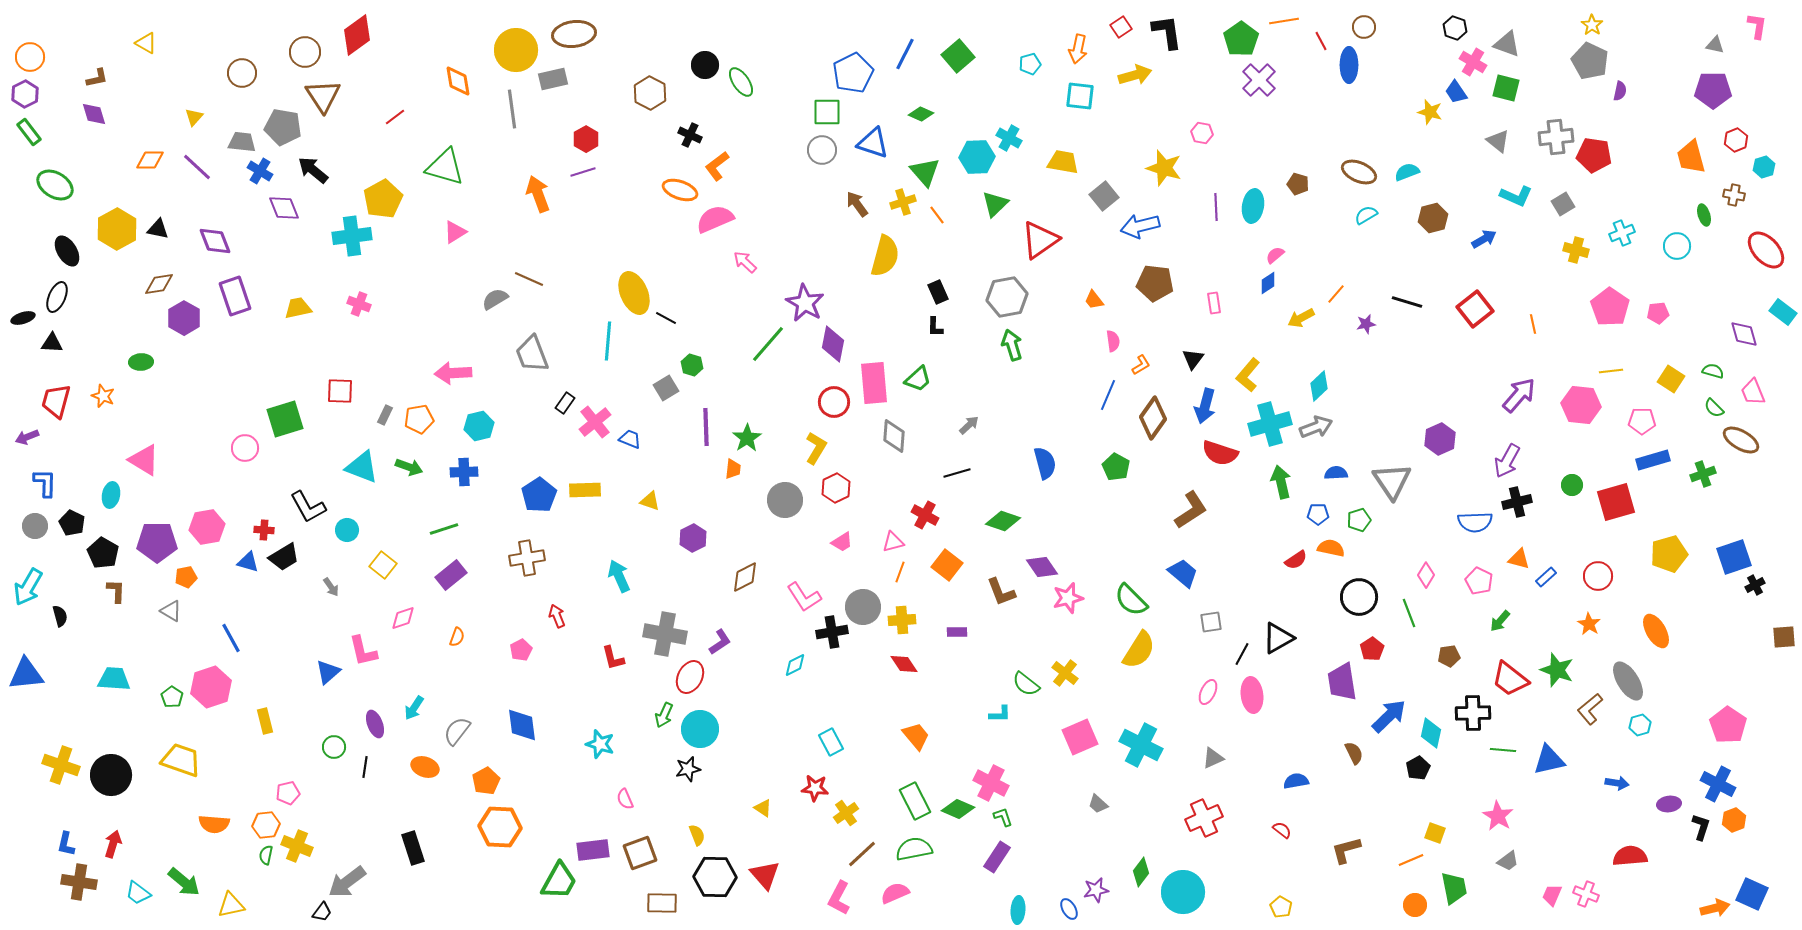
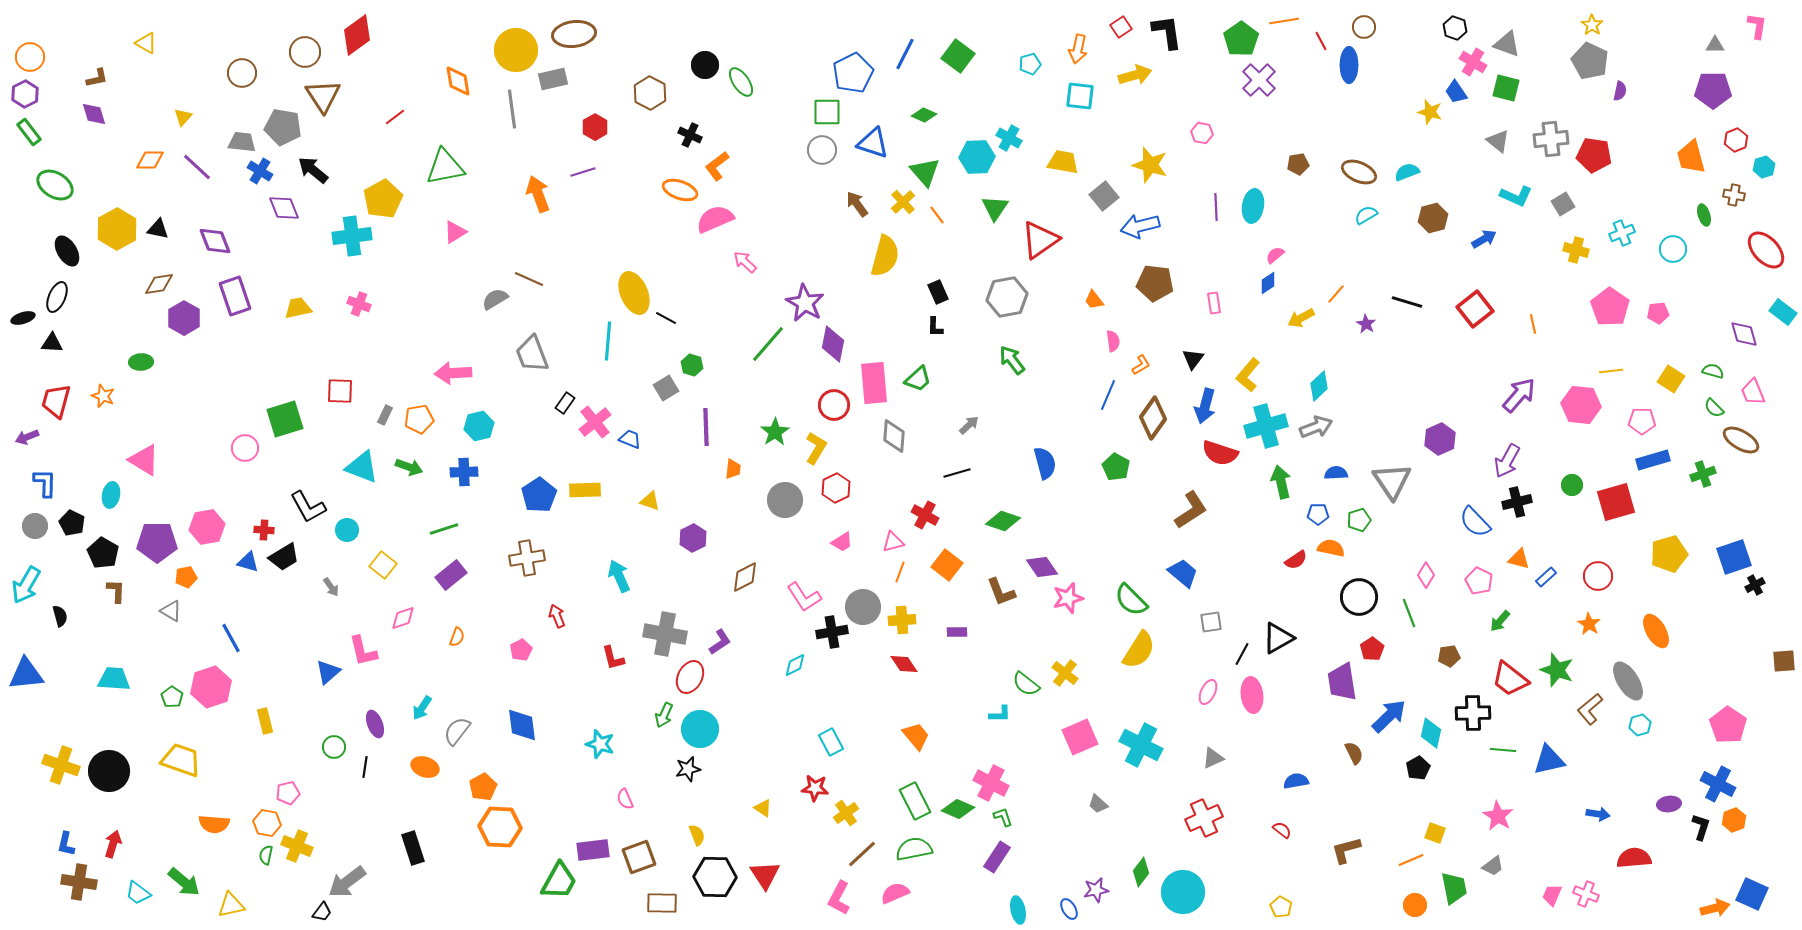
gray triangle at (1715, 45): rotated 12 degrees counterclockwise
green square at (958, 56): rotated 12 degrees counterclockwise
green diamond at (921, 114): moved 3 px right, 1 px down
yellow triangle at (194, 117): moved 11 px left
gray cross at (1556, 137): moved 5 px left, 2 px down
red hexagon at (586, 139): moved 9 px right, 12 px up
green triangle at (445, 167): rotated 27 degrees counterclockwise
yellow star at (1164, 168): moved 14 px left, 3 px up
brown pentagon at (1298, 184): moved 20 px up; rotated 25 degrees counterclockwise
yellow cross at (903, 202): rotated 25 degrees counterclockwise
green triangle at (995, 204): moved 4 px down; rotated 12 degrees counterclockwise
cyan circle at (1677, 246): moved 4 px left, 3 px down
purple star at (1366, 324): rotated 30 degrees counterclockwise
green arrow at (1012, 345): moved 15 px down; rotated 20 degrees counterclockwise
red circle at (834, 402): moved 3 px down
cyan cross at (1270, 424): moved 4 px left, 2 px down
green star at (747, 438): moved 28 px right, 6 px up
blue semicircle at (1475, 522): rotated 48 degrees clockwise
cyan arrow at (28, 587): moved 2 px left, 2 px up
brown square at (1784, 637): moved 24 px down
cyan arrow at (414, 708): moved 8 px right
black circle at (111, 775): moved 2 px left, 4 px up
orange pentagon at (486, 781): moved 3 px left, 6 px down
blue arrow at (1617, 783): moved 19 px left, 31 px down
orange hexagon at (266, 825): moved 1 px right, 2 px up; rotated 16 degrees clockwise
brown square at (640, 853): moved 1 px left, 4 px down
red semicircle at (1630, 856): moved 4 px right, 2 px down
gray trapezoid at (1508, 861): moved 15 px left, 5 px down
red triangle at (765, 875): rotated 8 degrees clockwise
cyan ellipse at (1018, 910): rotated 16 degrees counterclockwise
